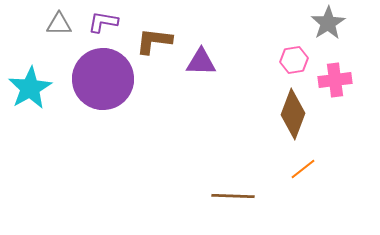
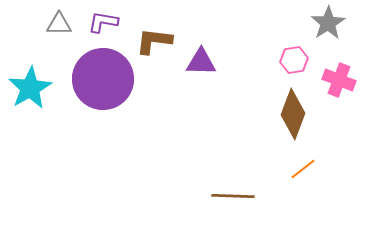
pink cross: moved 4 px right; rotated 28 degrees clockwise
